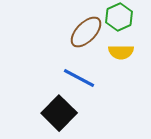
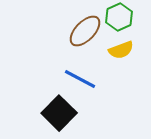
brown ellipse: moved 1 px left, 1 px up
yellow semicircle: moved 2 px up; rotated 20 degrees counterclockwise
blue line: moved 1 px right, 1 px down
